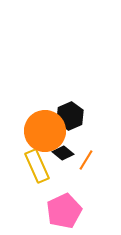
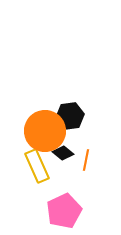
black hexagon: rotated 16 degrees clockwise
orange line: rotated 20 degrees counterclockwise
